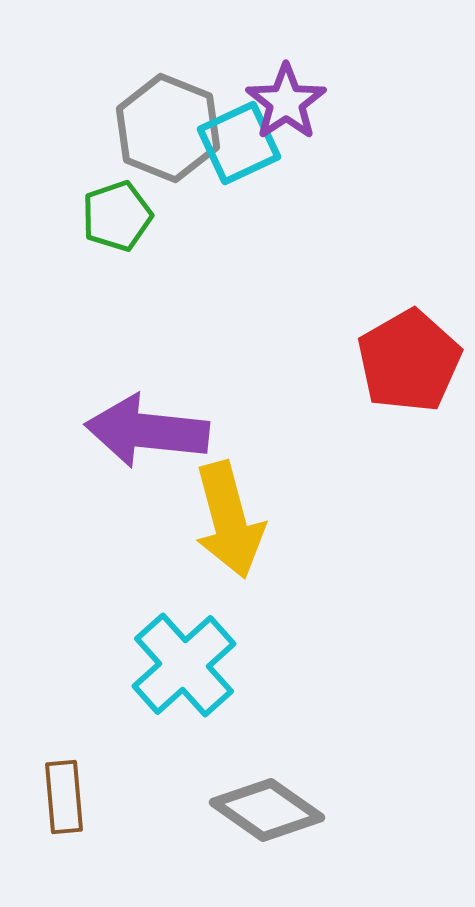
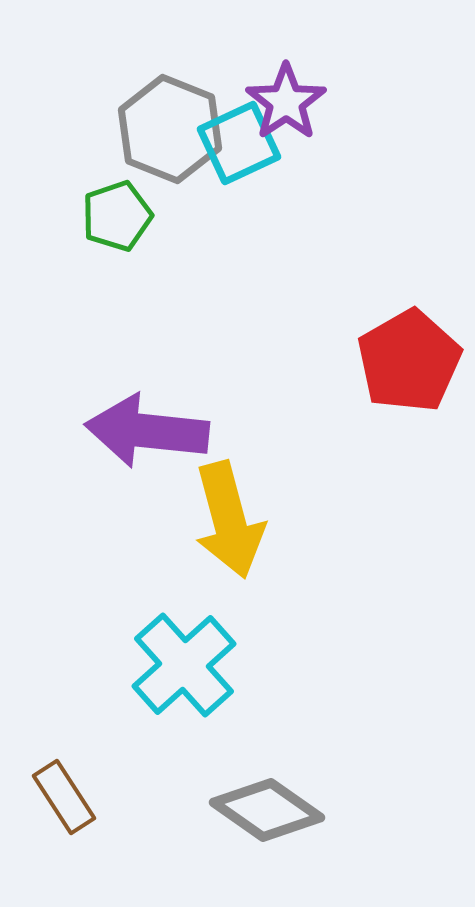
gray hexagon: moved 2 px right, 1 px down
brown rectangle: rotated 28 degrees counterclockwise
